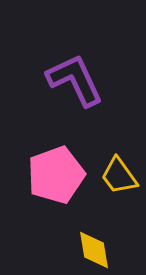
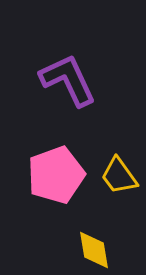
purple L-shape: moved 7 px left
